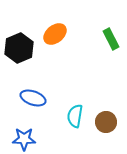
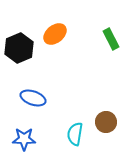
cyan semicircle: moved 18 px down
